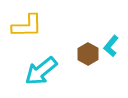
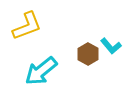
yellow L-shape: rotated 20 degrees counterclockwise
cyan L-shape: rotated 80 degrees counterclockwise
